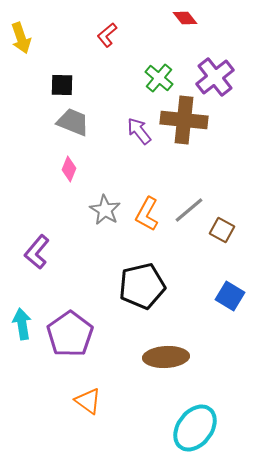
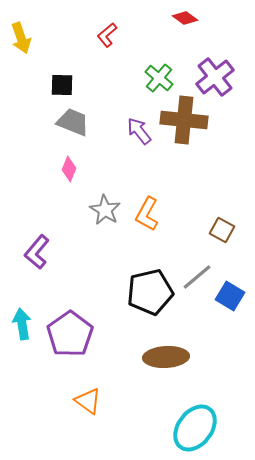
red diamond: rotated 15 degrees counterclockwise
gray line: moved 8 px right, 67 px down
black pentagon: moved 8 px right, 6 px down
